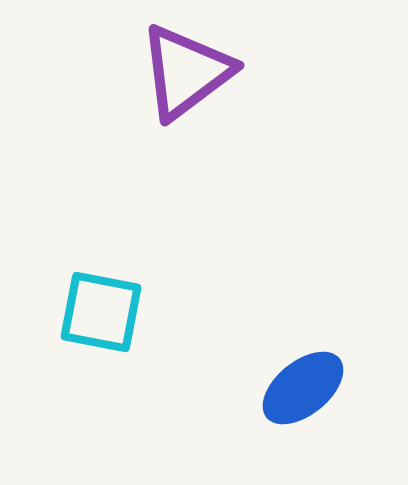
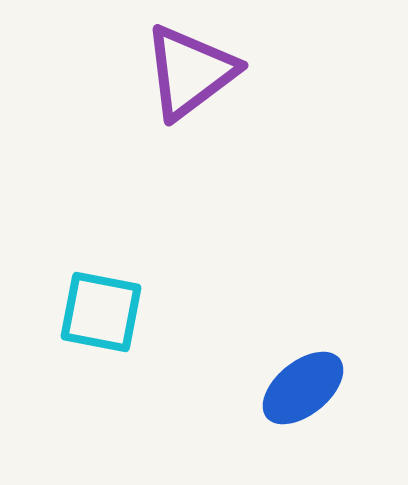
purple triangle: moved 4 px right
